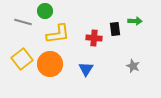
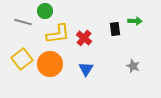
red cross: moved 10 px left; rotated 35 degrees clockwise
